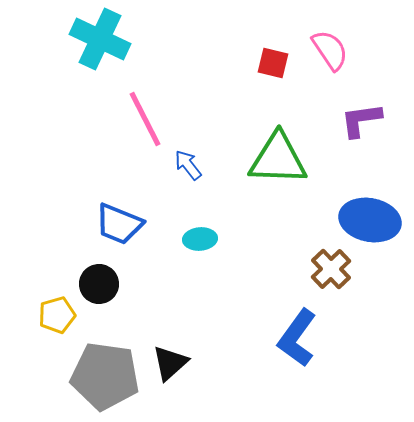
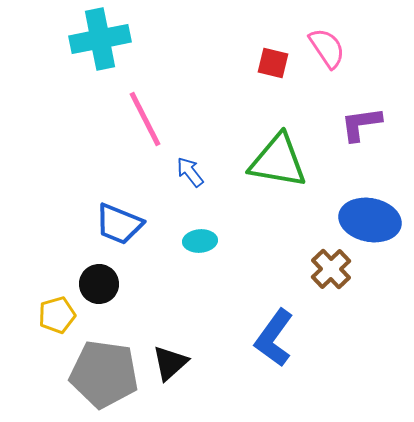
cyan cross: rotated 36 degrees counterclockwise
pink semicircle: moved 3 px left, 2 px up
purple L-shape: moved 4 px down
green triangle: moved 2 px down; rotated 8 degrees clockwise
blue arrow: moved 2 px right, 7 px down
cyan ellipse: moved 2 px down
blue L-shape: moved 23 px left
gray pentagon: moved 1 px left, 2 px up
